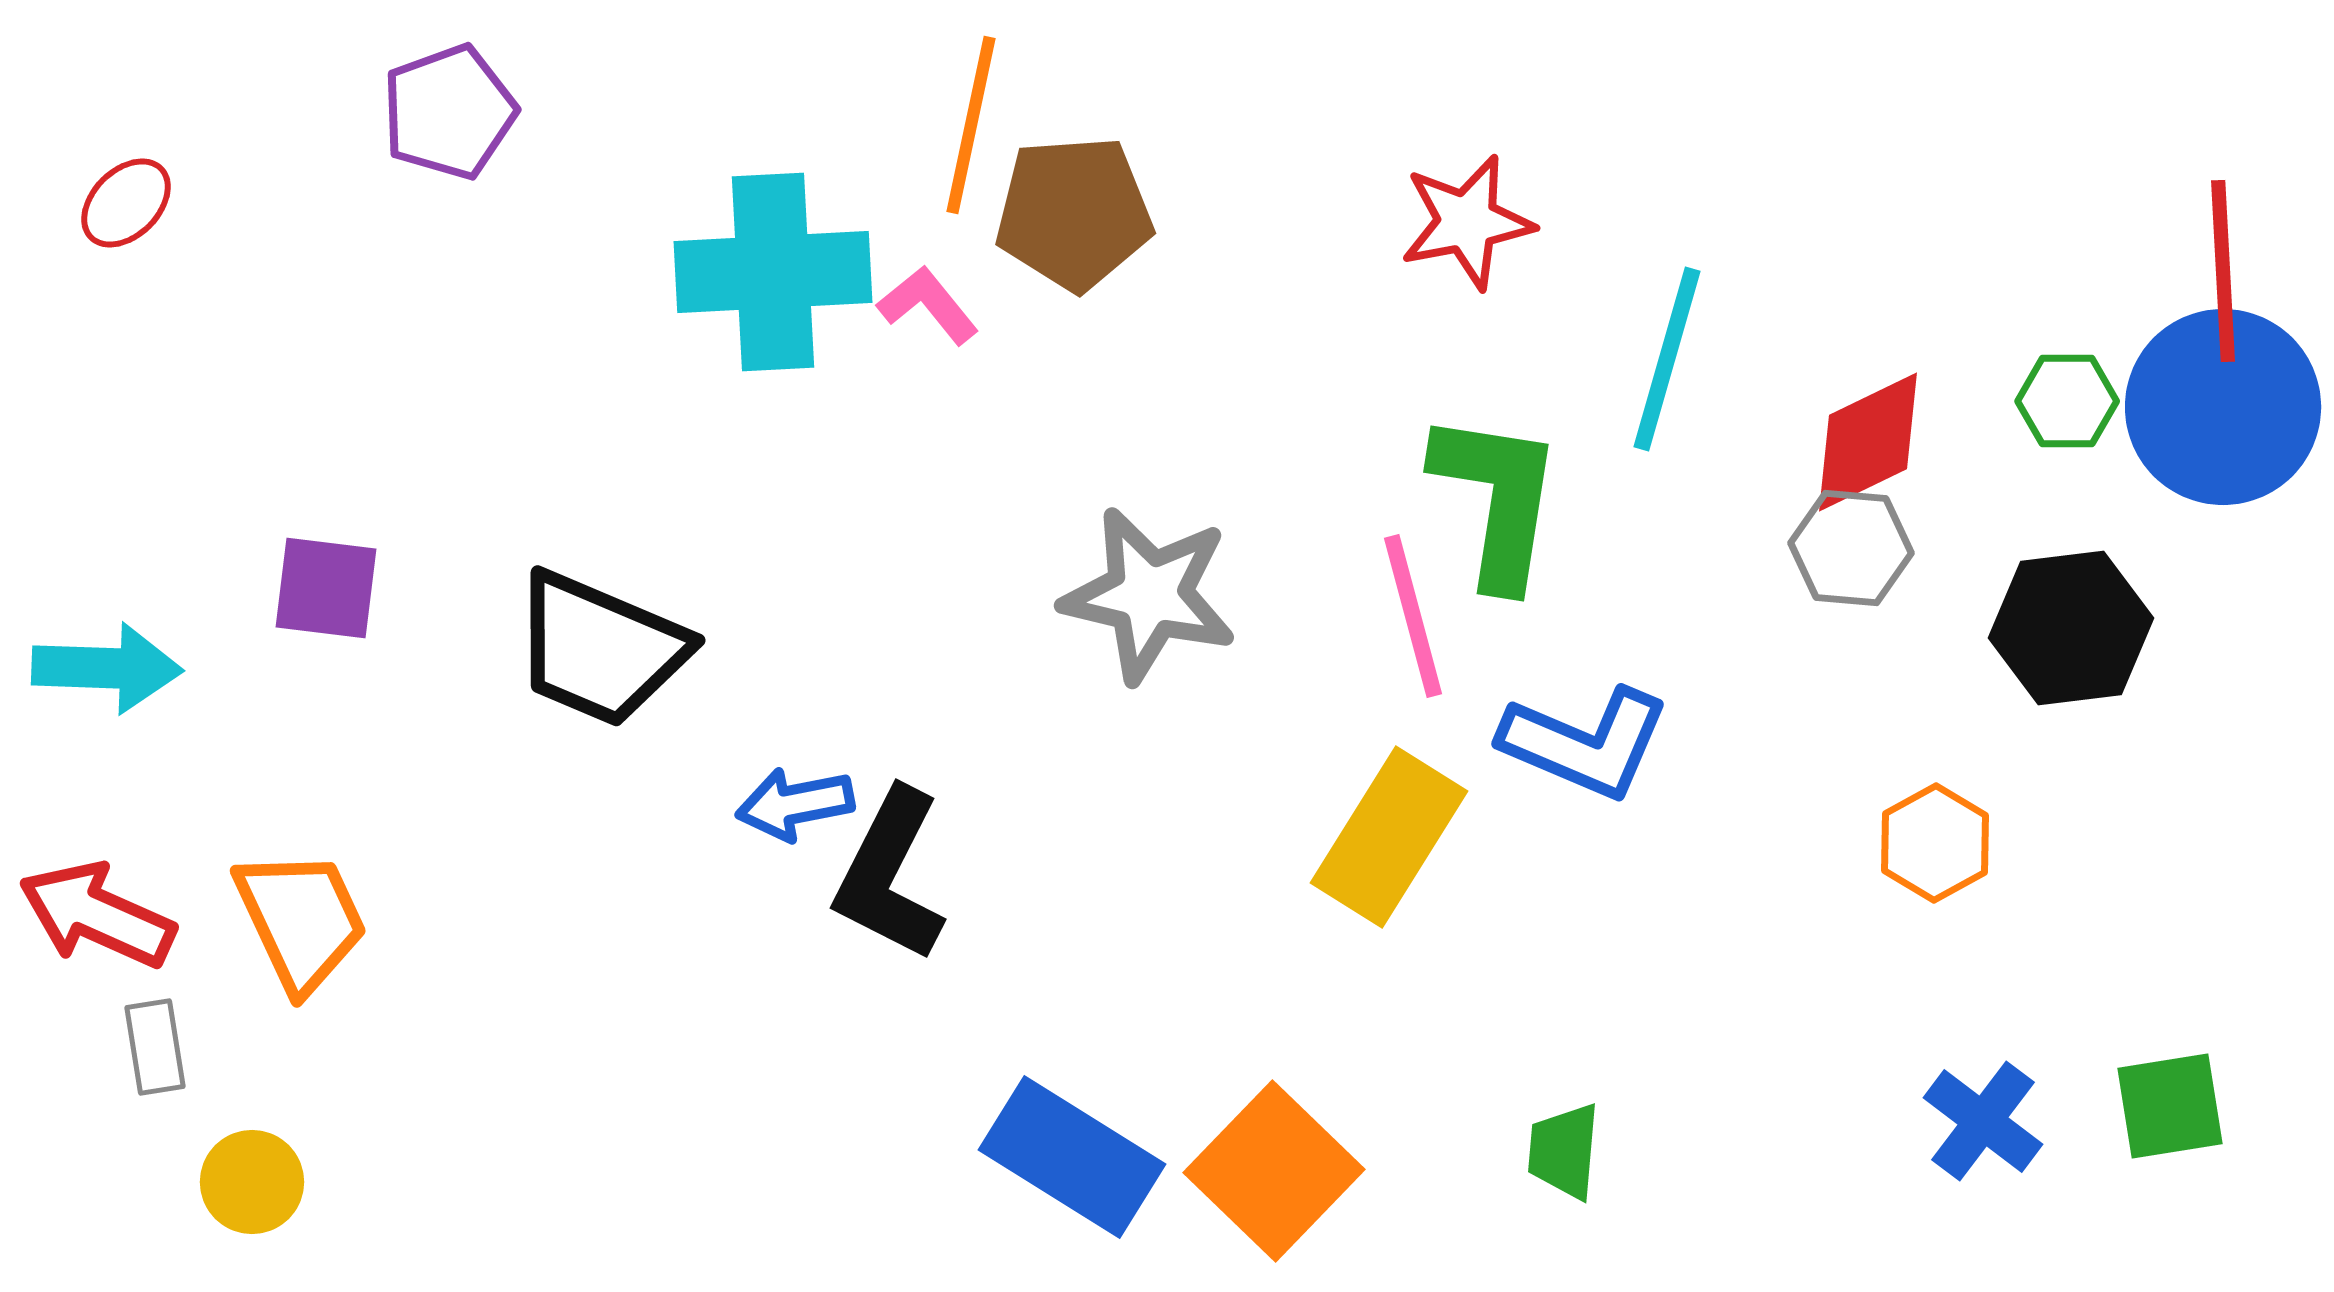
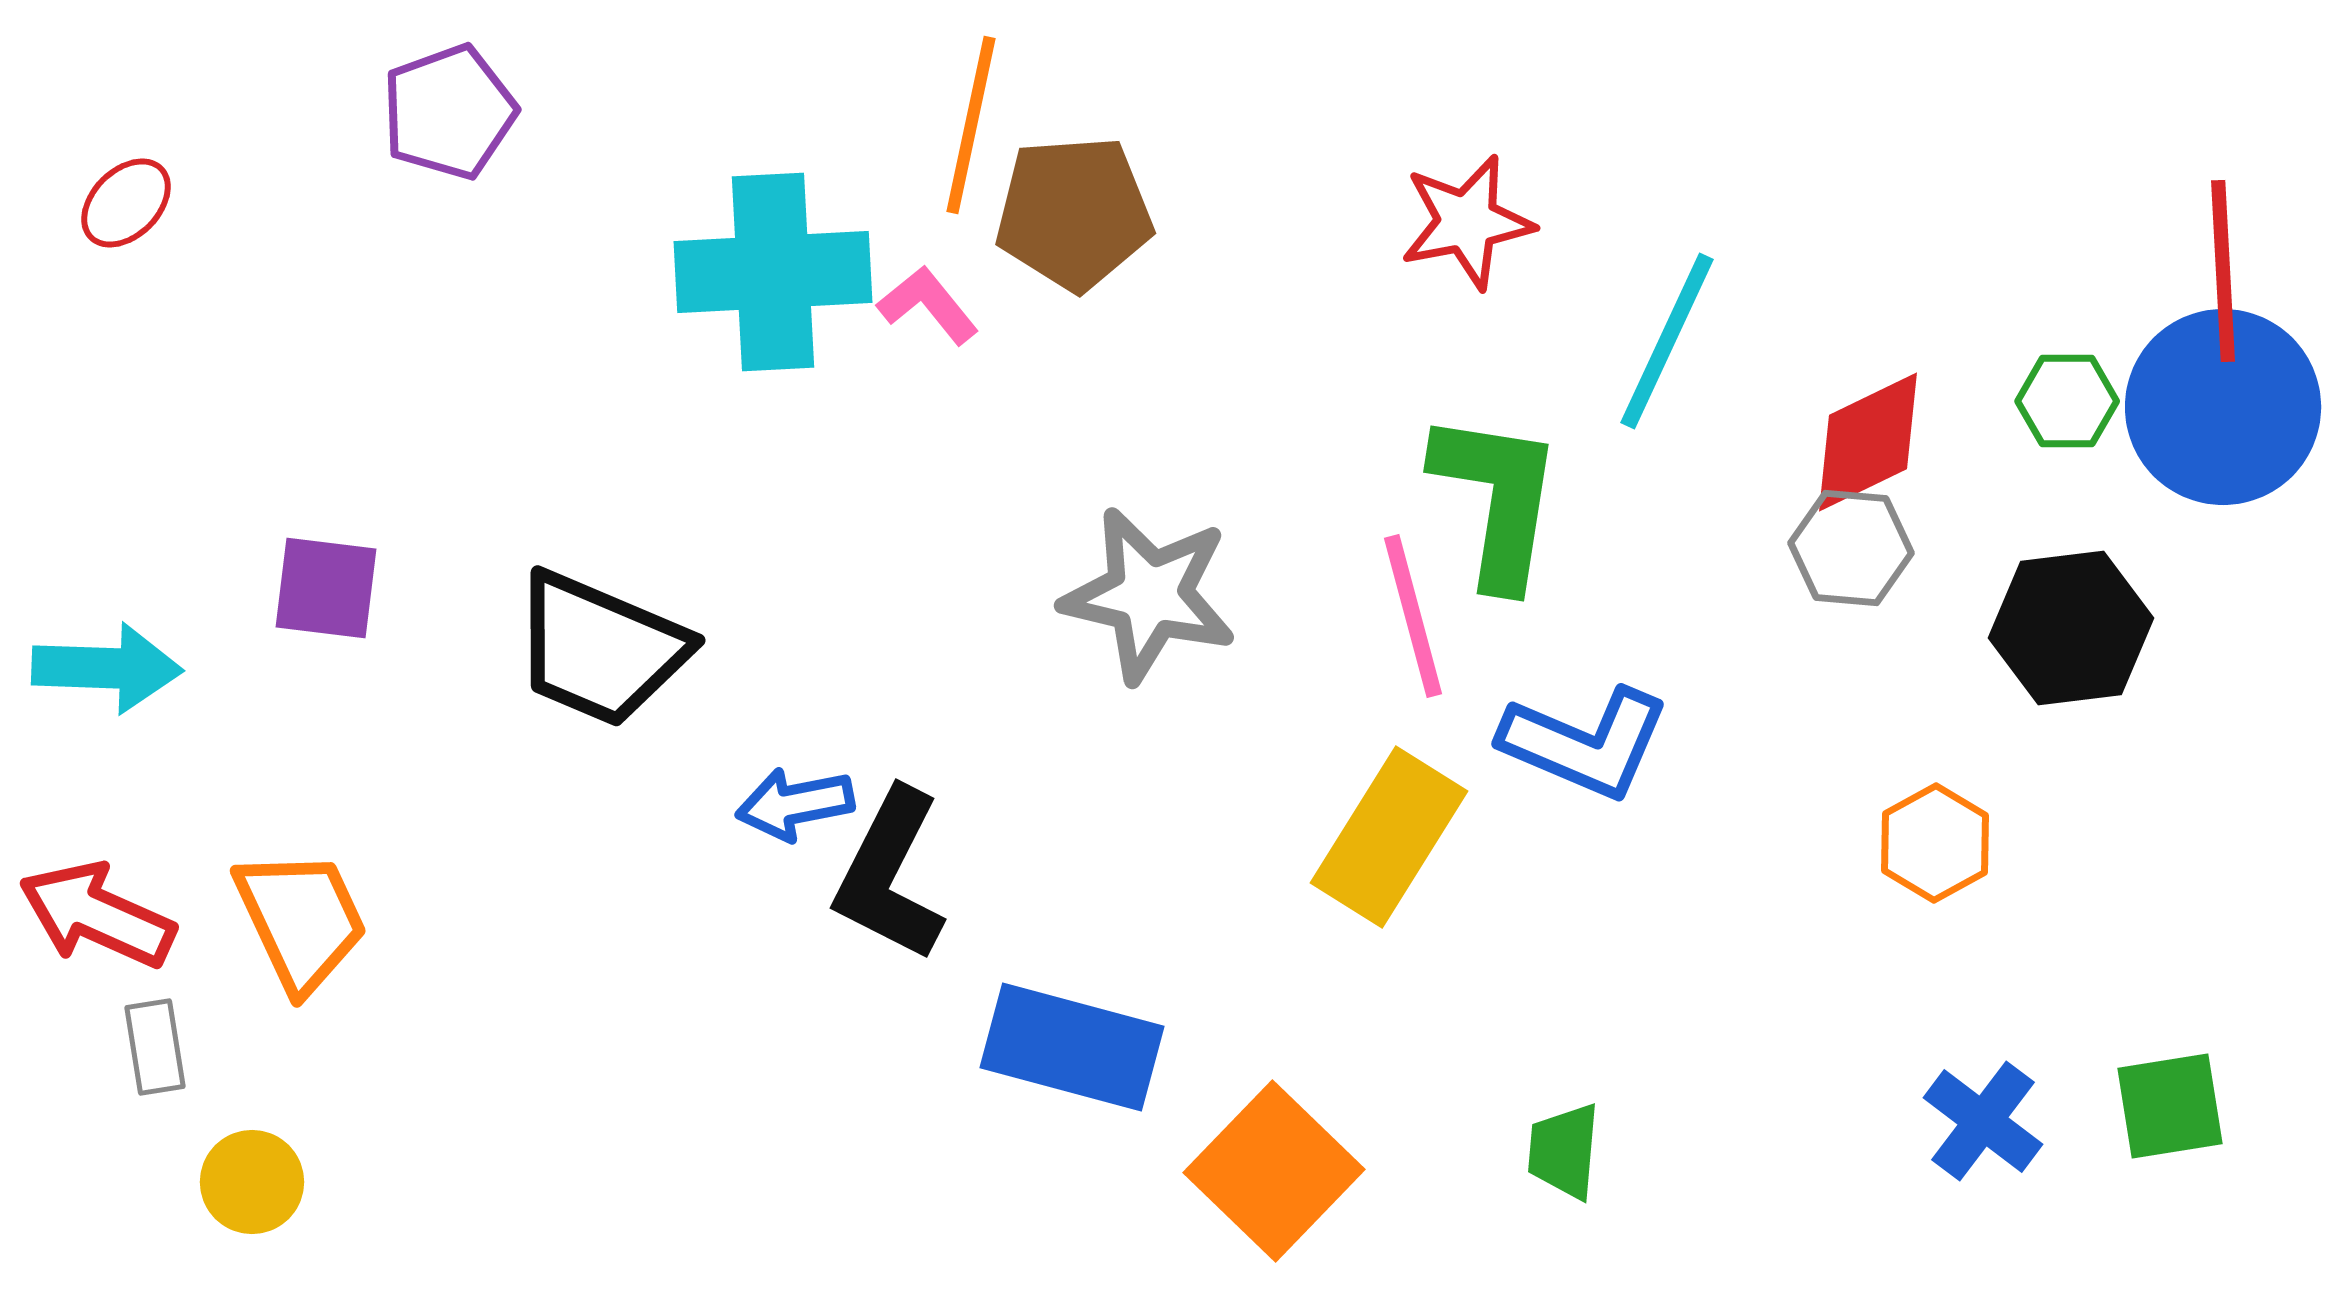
cyan line: moved 18 px up; rotated 9 degrees clockwise
blue rectangle: moved 110 px up; rotated 17 degrees counterclockwise
